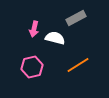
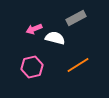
pink arrow: rotated 56 degrees clockwise
